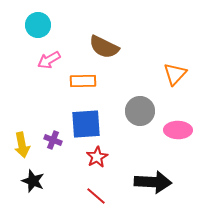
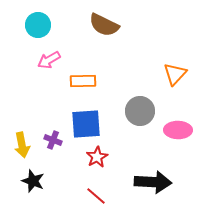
brown semicircle: moved 22 px up
